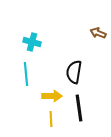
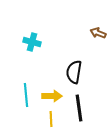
cyan line: moved 21 px down
